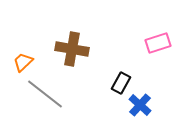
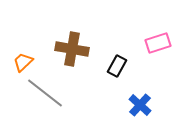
black rectangle: moved 4 px left, 17 px up
gray line: moved 1 px up
